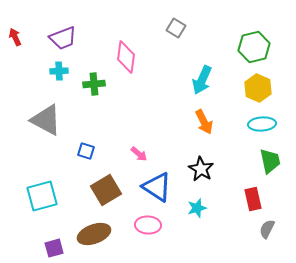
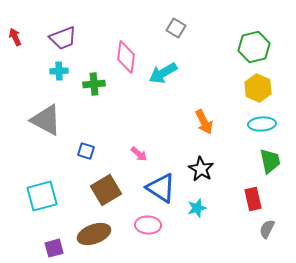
cyan arrow: moved 39 px left, 7 px up; rotated 36 degrees clockwise
blue triangle: moved 4 px right, 1 px down
